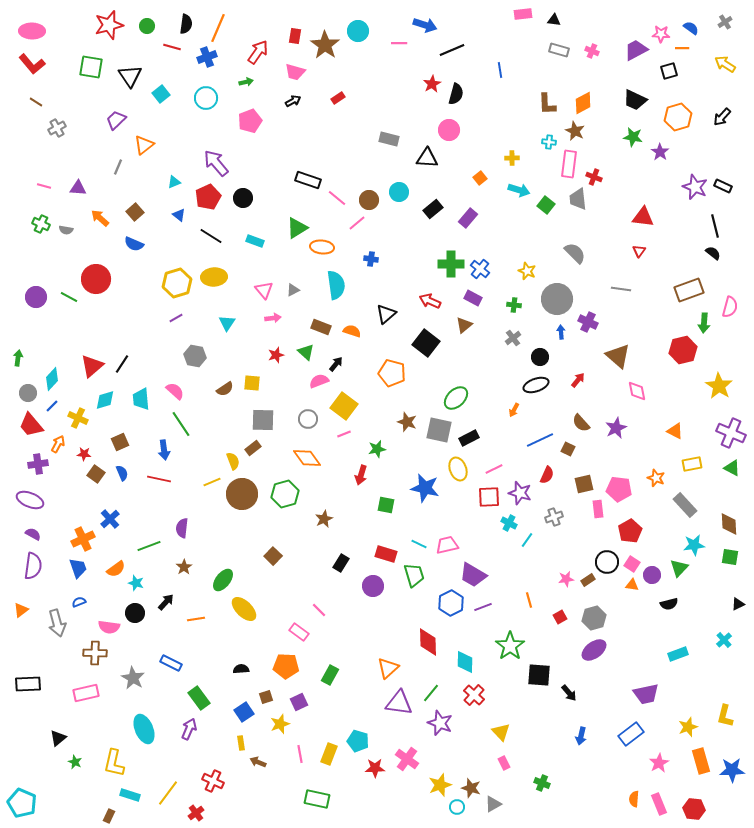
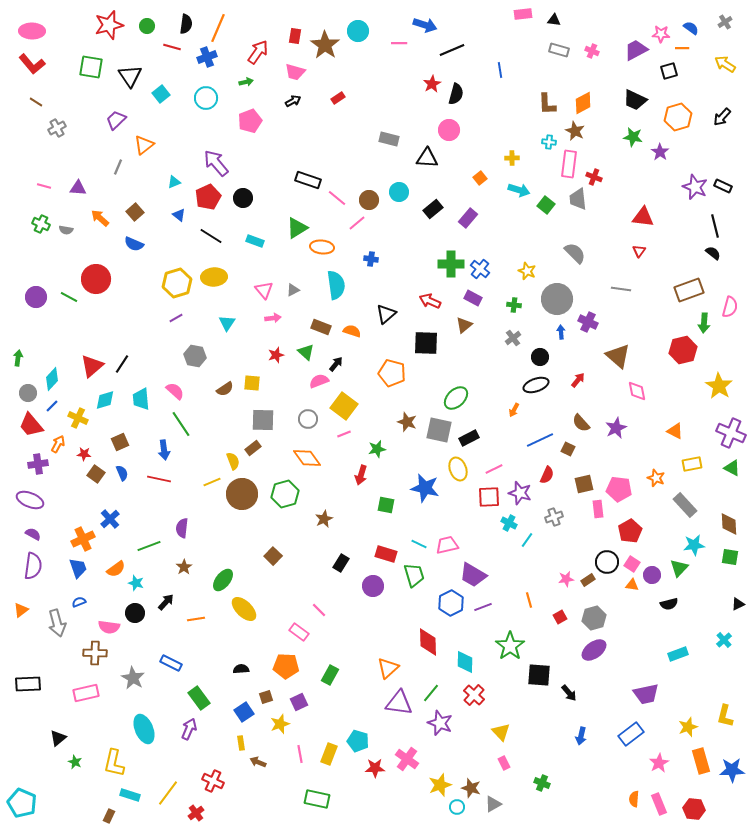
black square at (426, 343): rotated 36 degrees counterclockwise
